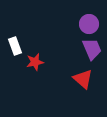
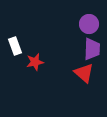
purple trapezoid: rotated 25 degrees clockwise
red triangle: moved 1 px right, 6 px up
